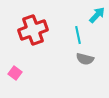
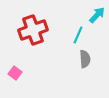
cyan line: rotated 36 degrees clockwise
gray semicircle: rotated 108 degrees counterclockwise
